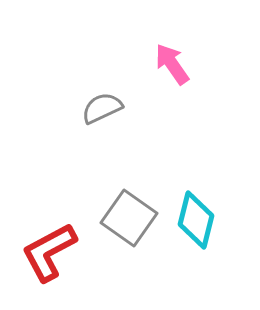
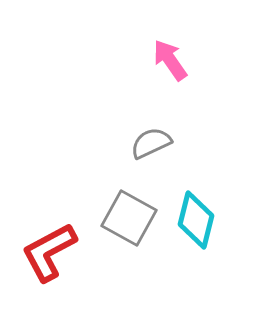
pink arrow: moved 2 px left, 4 px up
gray semicircle: moved 49 px right, 35 px down
gray square: rotated 6 degrees counterclockwise
